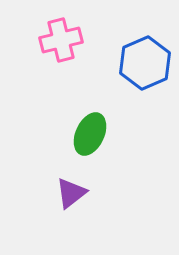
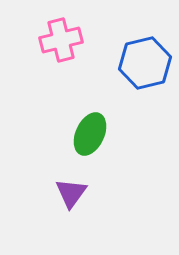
blue hexagon: rotated 9 degrees clockwise
purple triangle: rotated 16 degrees counterclockwise
